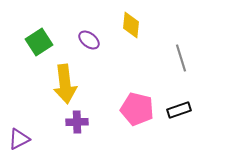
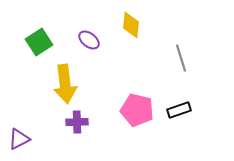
pink pentagon: moved 1 px down
